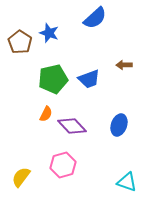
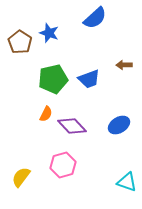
blue ellipse: rotated 40 degrees clockwise
